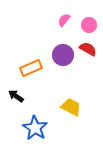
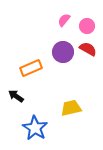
pink circle: moved 2 px left, 1 px down
purple circle: moved 3 px up
yellow trapezoid: moved 1 px down; rotated 40 degrees counterclockwise
